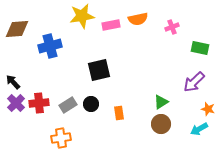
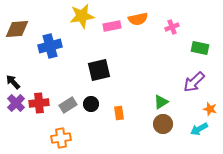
pink rectangle: moved 1 px right, 1 px down
orange star: moved 2 px right
brown circle: moved 2 px right
